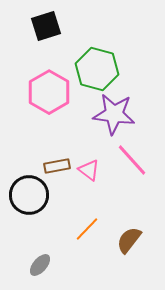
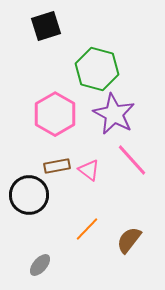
pink hexagon: moved 6 px right, 22 px down
purple star: rotated 21 degrees clockwise
